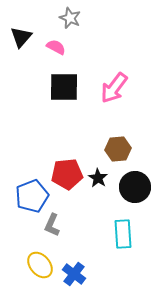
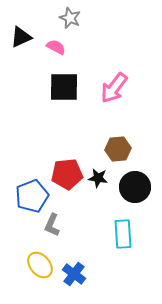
black triangle: rotated 25 degrees clockwise
black star: rotated 24 degrees counterclockwise
